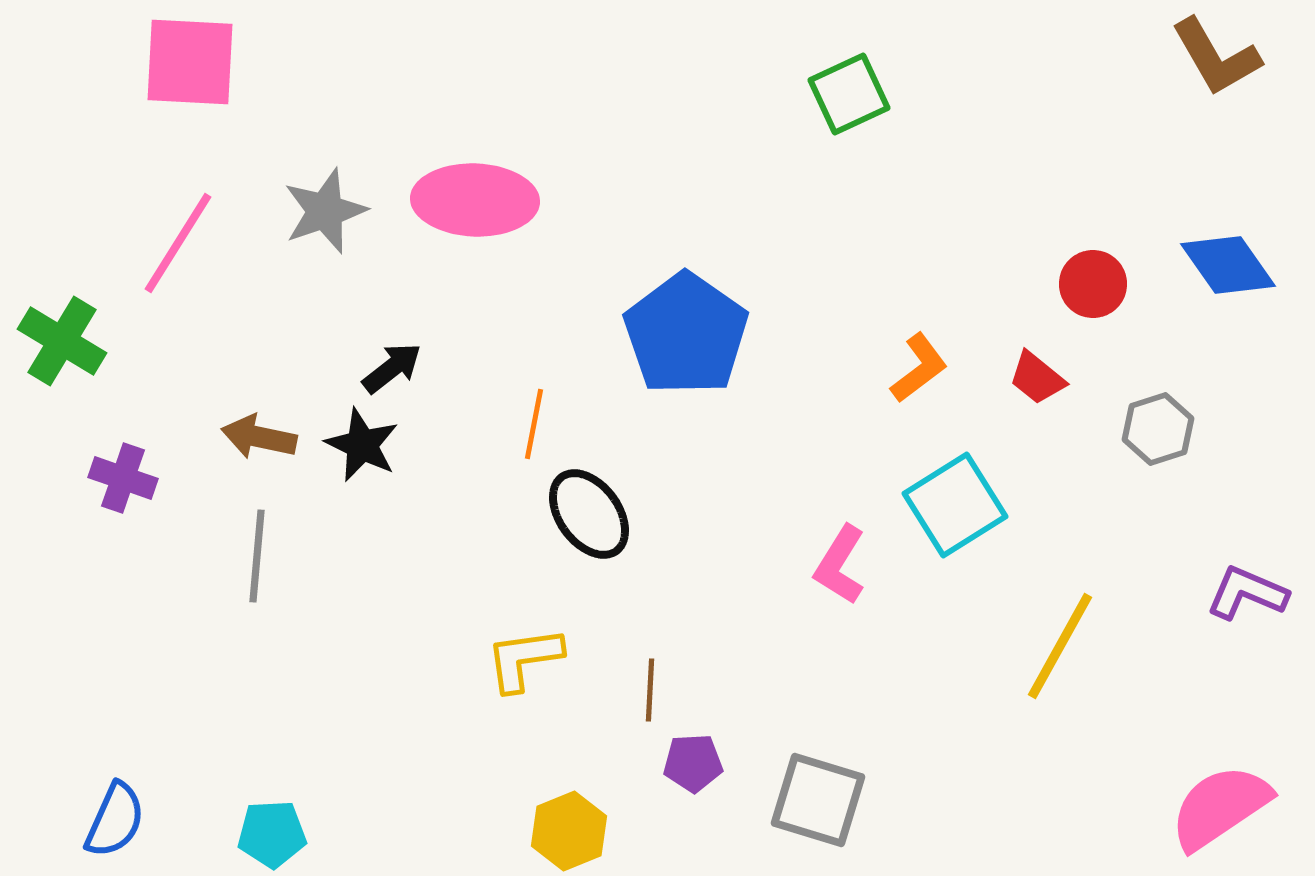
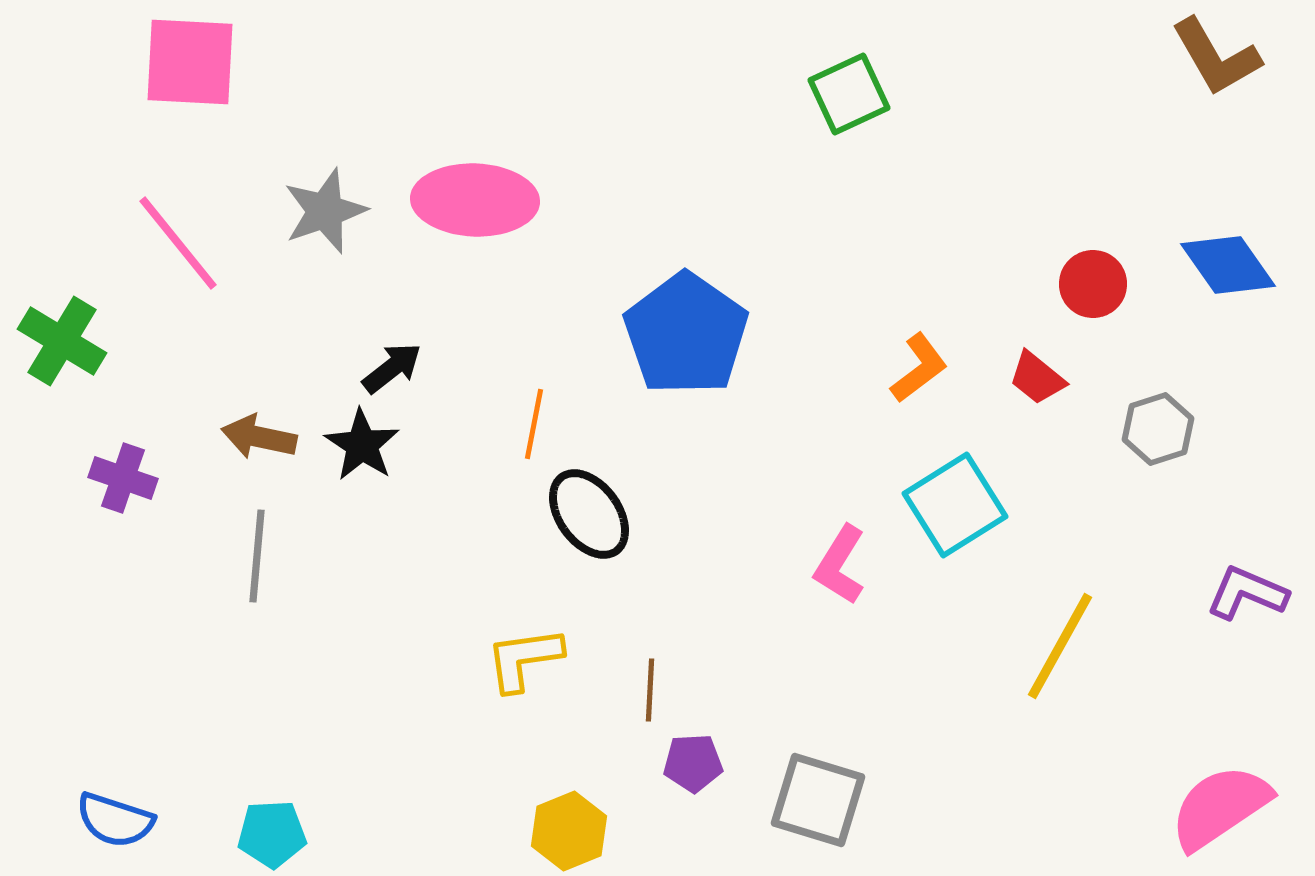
pink line: rotated 71 degrees counterclockwise
black star: rotated 8 degrees clockwise
blue semicircle: rotated 84 degrees clockwise
